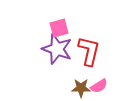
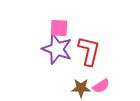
pink square: rotated 18 degrees clockwise
pink semicircle: moved 2 px right
